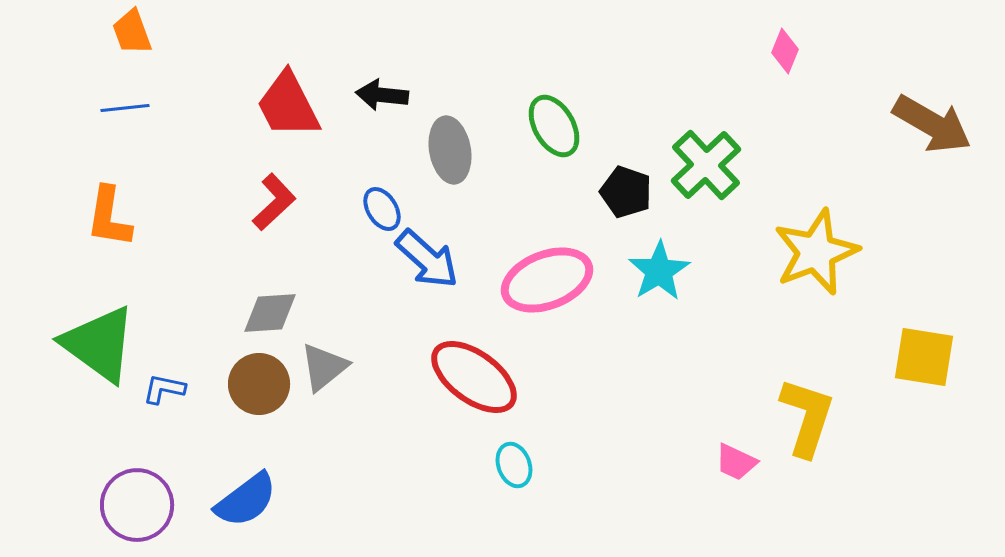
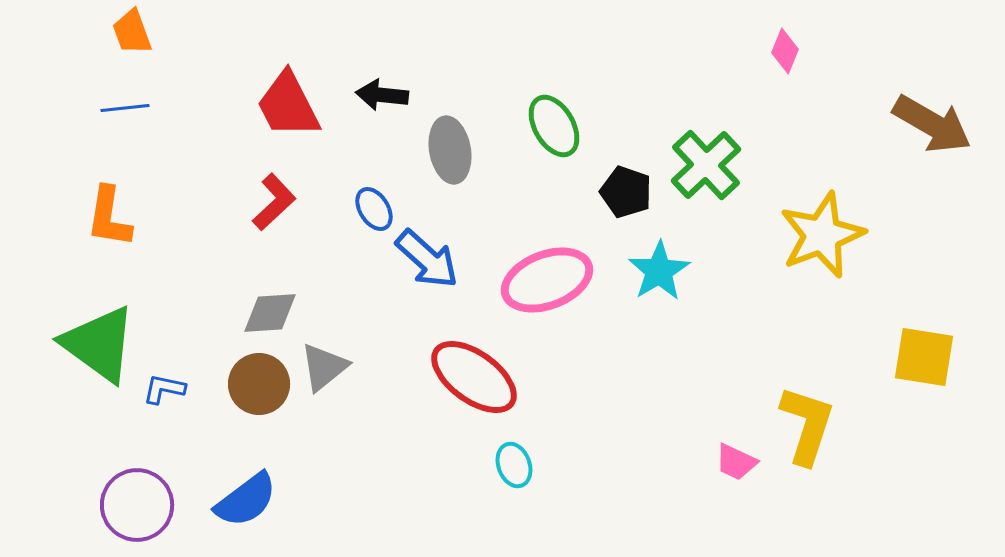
blue ellipse: moved 8 px left
yellow star: moved 6 px right, 17 px up
yellow L-shape: moved 8 px down
